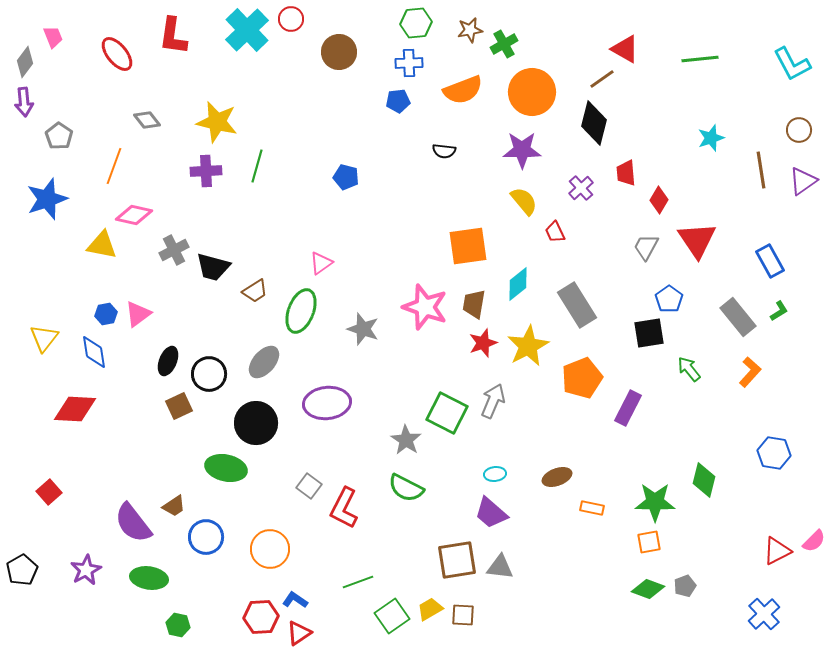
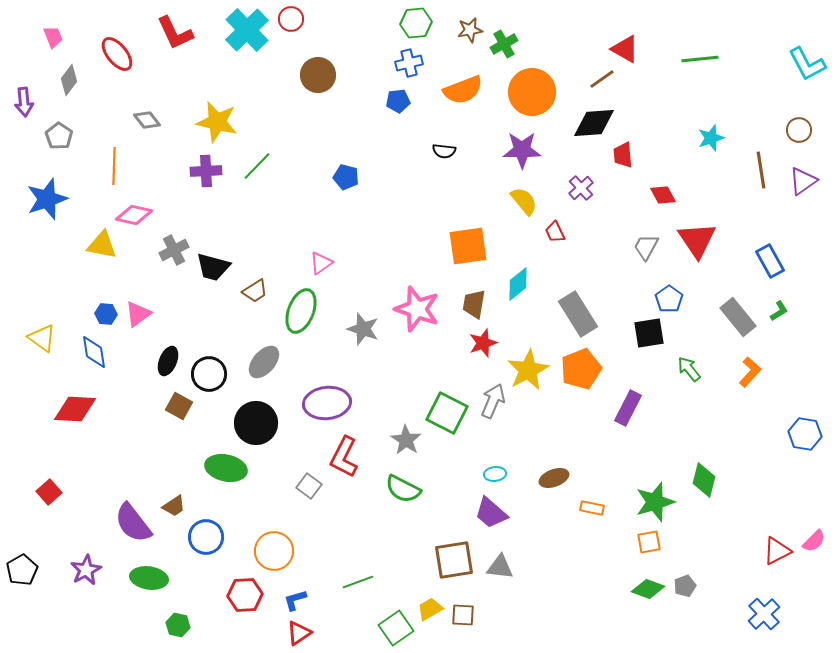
red L-shape at (173, 36): moved 2 px right, 3 px up; rotated 33 degrees counterclockwise
brown circle at (339, 52): moved 21 px left, 23 px down
gray diamond at (25, 62): moved 44 px right, 18 px down
blue cross at (409, 63): rotated 12 degrees counterclockwise
cyan L-shape at (792, 64): moved 15 px right
black diamond at (594, 123): rotated 72 degrees clockwise
orange line at (114, 166): rotated 18 degrees counterclockwise
green line at (257, 166): rotated 28 degrees clockwise
red trapezoid at (626, 173): moved 3 px left, 18 px up
red diamond at (659, 200): moved 4 px right, 5 px up; rotated 60 degrees counterclockwise
gray rectangle at (577, 305): moved 1 px right, 9 px down
pink star at (425, 307): moved 8 px left, 2 px down
blue hexagon at (106, 314): rotated 15 degrees clockwise
yellow triangle at (44, 338): moved 2 px left; rotated 32 degrees counterclockwise
yellow star at (528, 346): moved 24 px down
orange pentagon at (582, 378): moved 1 px left, 9 px up
brown square at (179, 406): rotated 36 degrees counterclockwise
blue hexagon at (774, 453): moved 31 px right, 19 px up
brown ellipse at (557, 477): moved 3 px left, 1 px down
green semicircle at (406, 488): moved 3 px left, 1 px down
green star at (655, 502): rotated 18 degrees counterclockwise
red L-shape at (344, 508): moved 51 px up
orange circle at (270, 549): moved 4 px right, 2 px down
brown square at (457, 560): moved 3 px left
blue L-shape at (295, 600): rotated 50 degrees counterclockwise
green square at (392, 616): moved 4 px right, 12 px down
red hexagon at (261, 617): moved 16 px left, 22 px up
